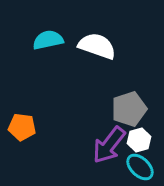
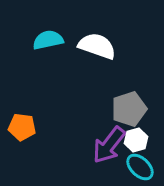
white hexagon: moved 3 px left
